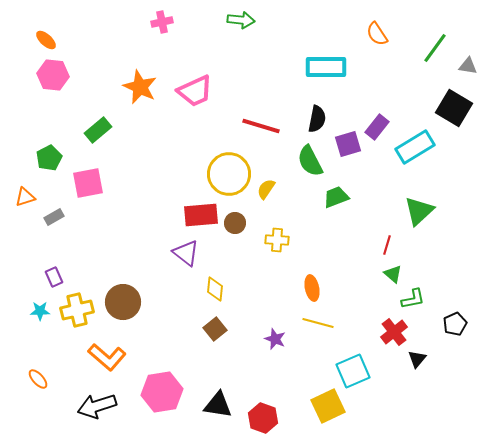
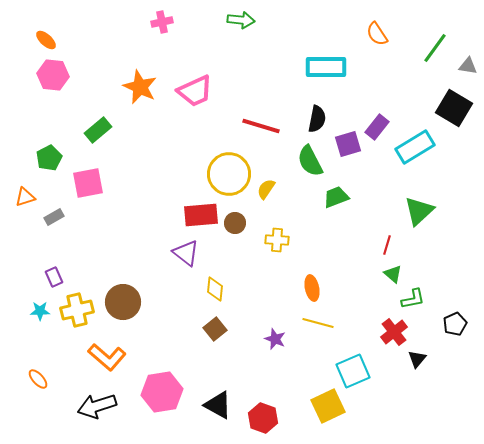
black triangle at (218, 405): rotated 20 degrees clockwise
